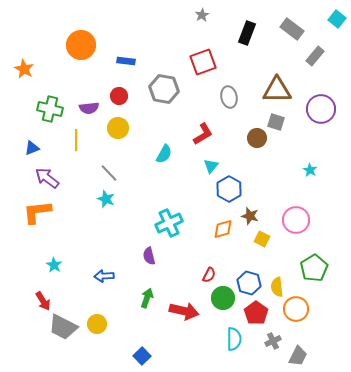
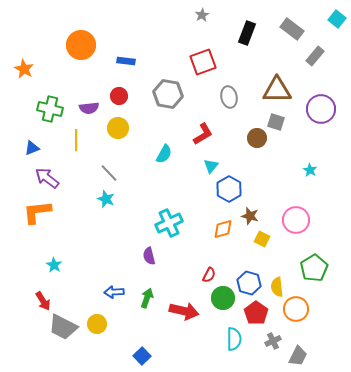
gray hexagon at (164, 89): moved 4 px right, 5 px down
blue arrow at (104, 276): moved 10 px right, 16 px down
